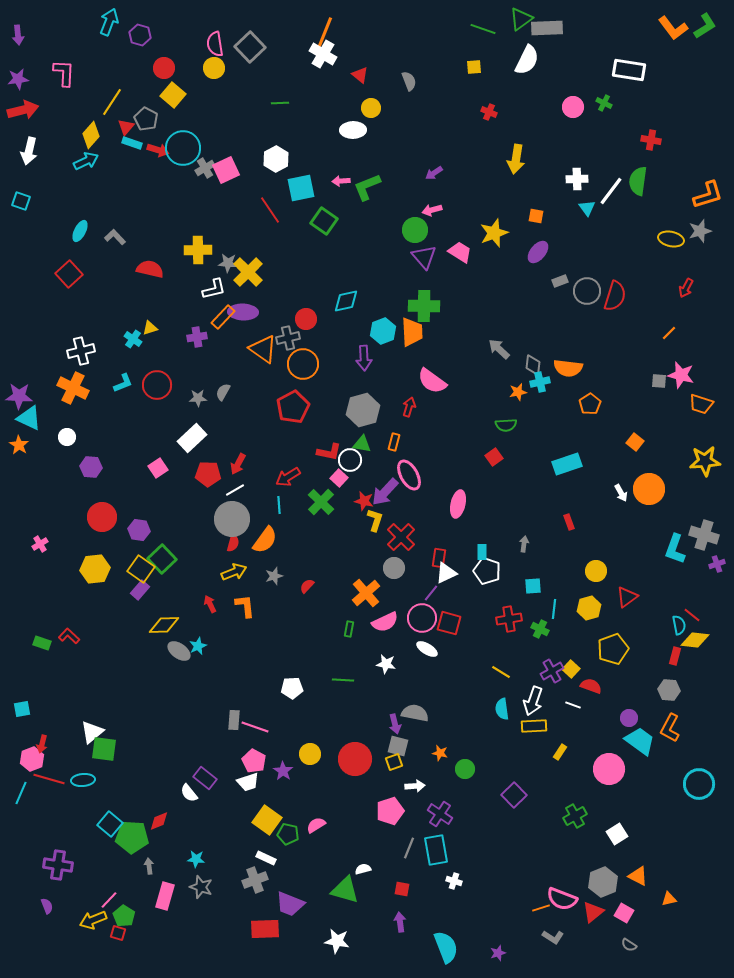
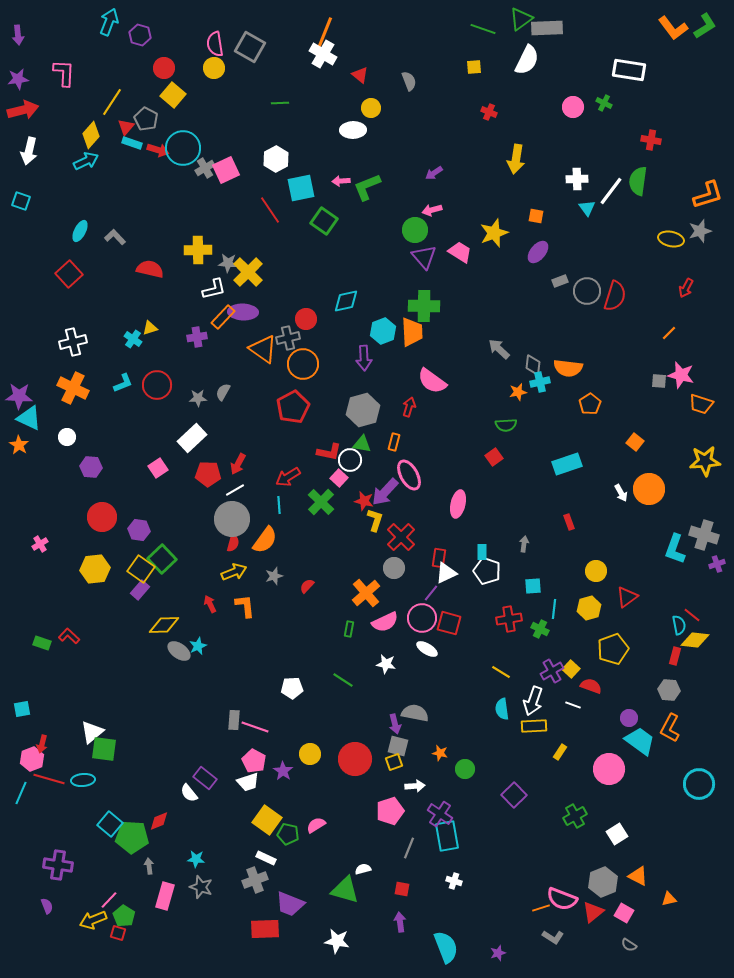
gray square at (250, 47): rotated 16 degrees counterclockwise
white cross at (81, 351): moved 8 px left, 9 px up
green line at (343, 680): rotated 30 degrees clockwise
cyan rectangle at (436, 850): moved 11 px right, 14 px up
